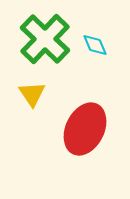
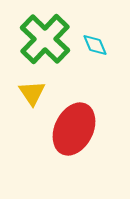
yellow triangle: moved 1 px up
red ellipse: moved 11 px left
